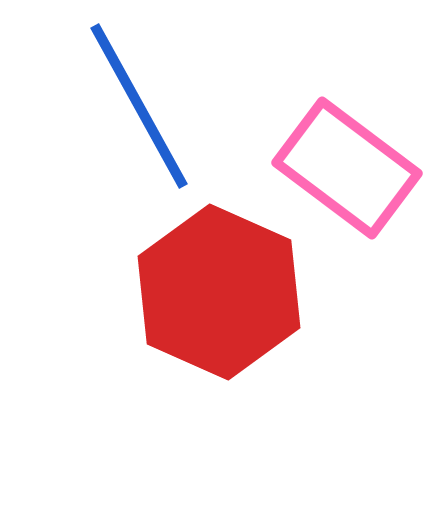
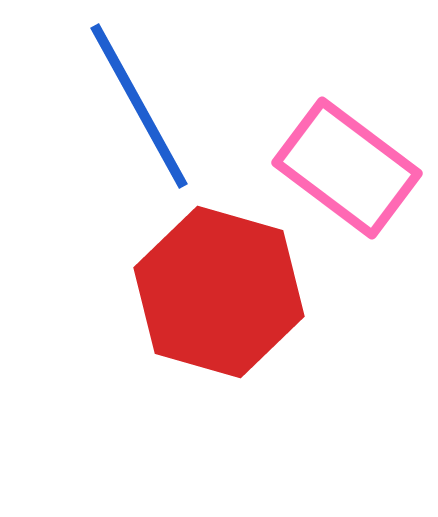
red hexagon: rotated 8 degrees counterclockwise
